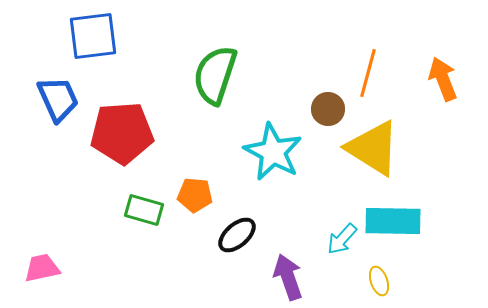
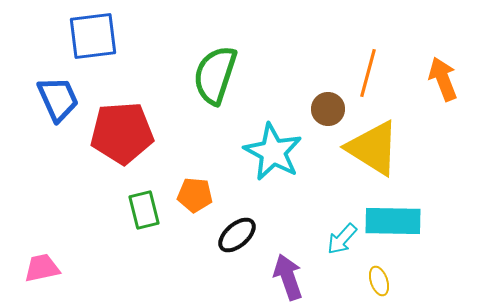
green rectangle: rotated 60 degrees clockwise
